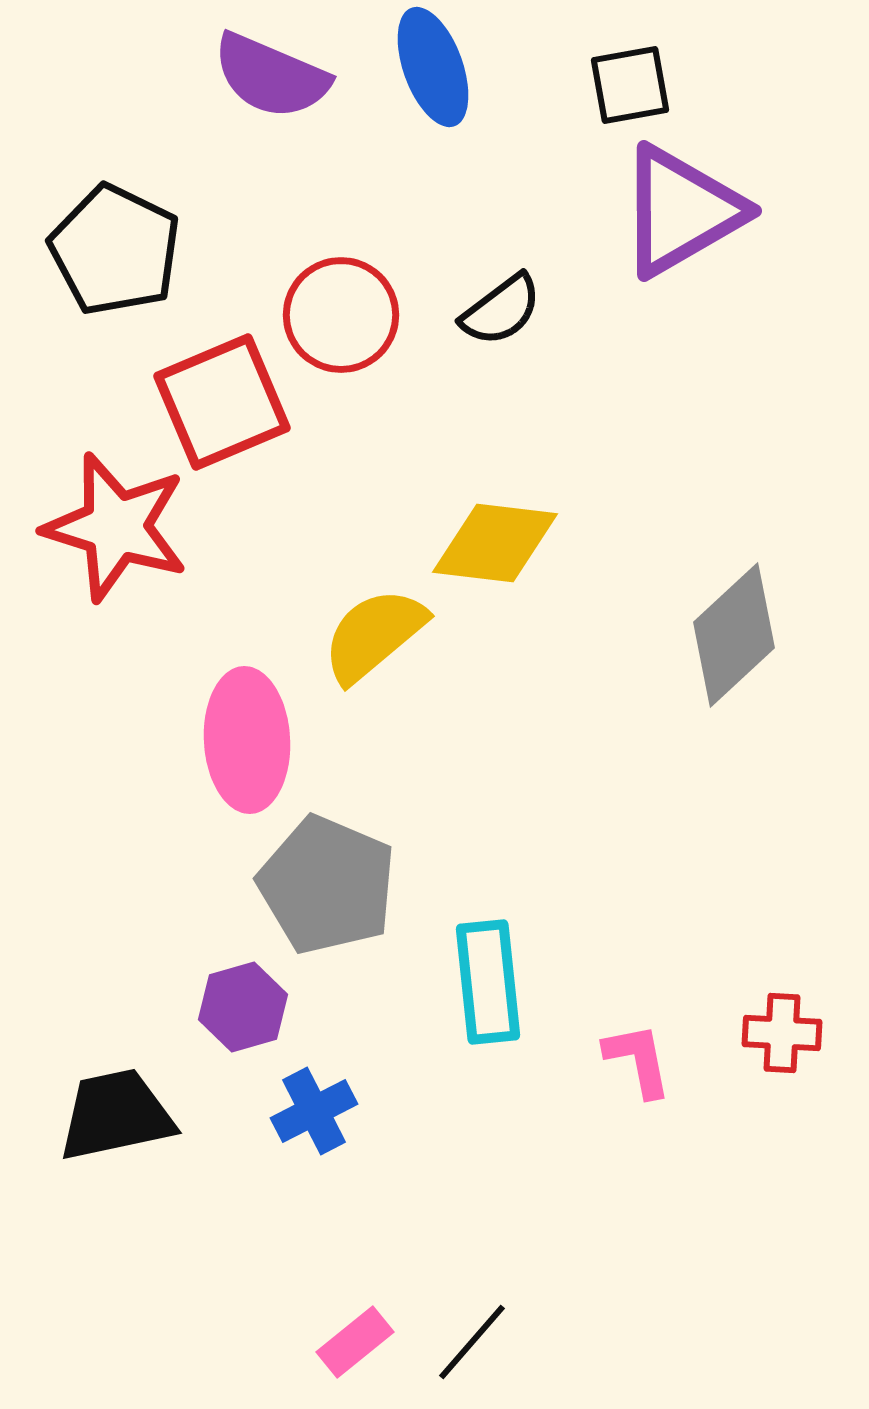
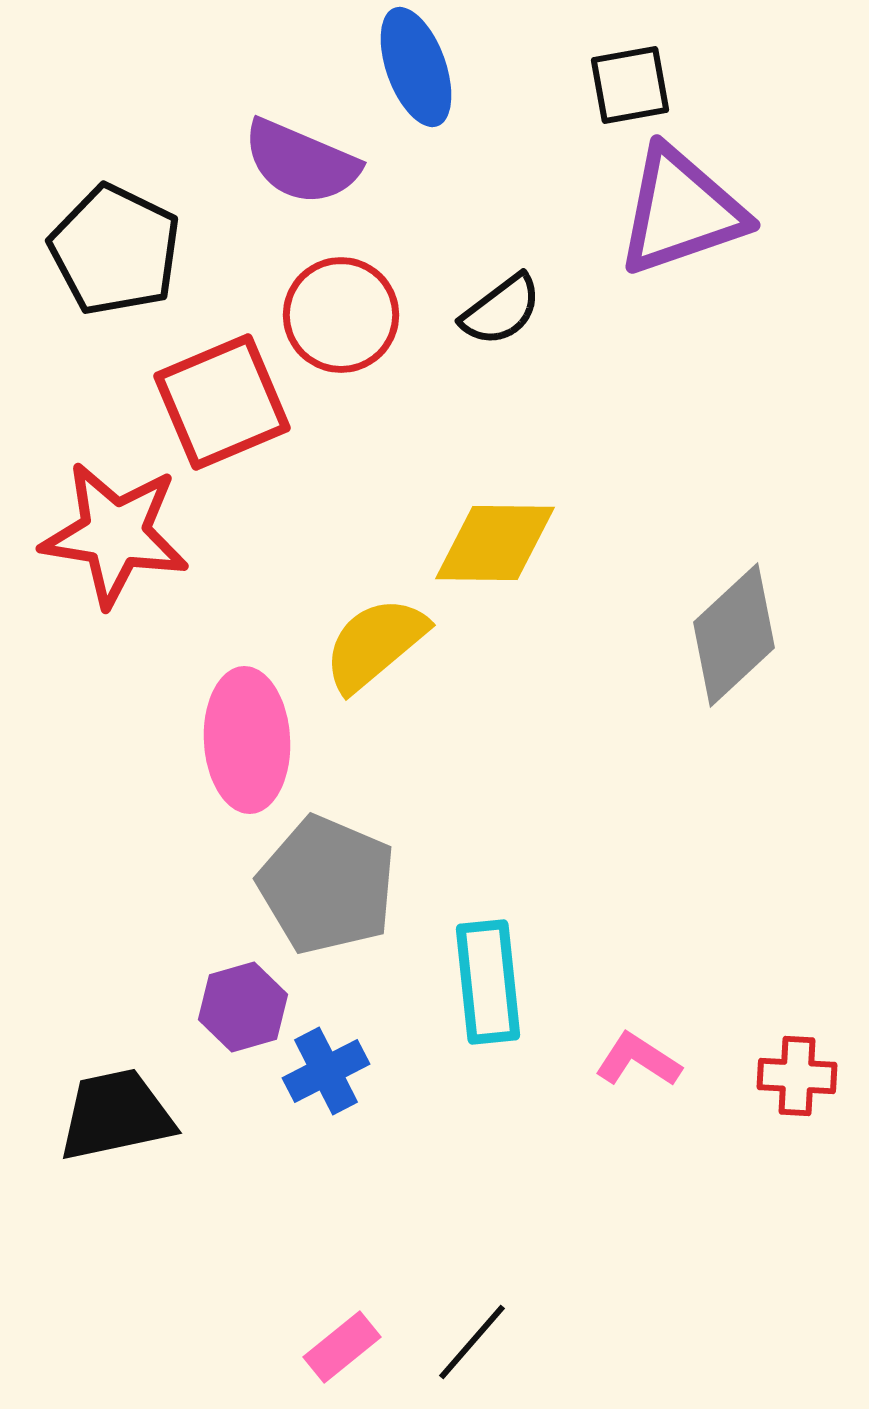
blue ellipse: moved 17 px left
purple semicircle: moved 30 px right, 86 px down
purple triangle: rotated 11 degrees clockwise
red star: moved 1 px left, 7 px down; rotated 8 degrees counterclockwise
yellow diamond: rotated 6 degrees counterclockwise
yellow semicircle: moved 1 px right, 9 px down
red cross: moved 15 px right, 43 px down
pink L-shape: rotated 46 degrees counterclockwise
blue cross: moved 12 px right, 40 px up
pink rectangle: moved 13 px left, 5 px down
